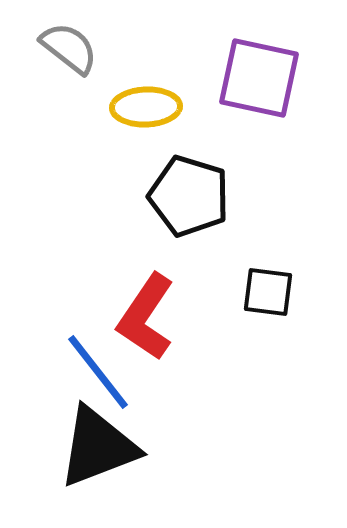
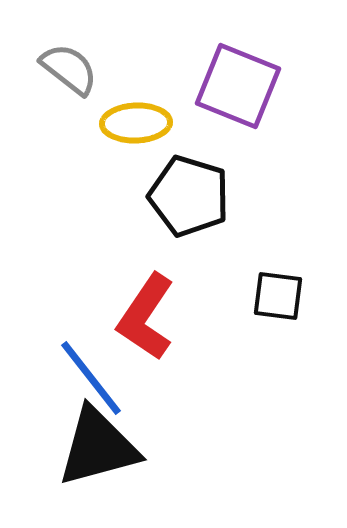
gray semicircle: moved 21 px down
purple square: moved 21 px left, 8 px down; rotated 10 degrees clockwise
yellow ellipse: moved 10 px left, 16 px down
black square: moved 10 px right, 4 px down
blue line: moved 7 px left, 6 px down
black triangle: rotated 6 degrees clockwise
